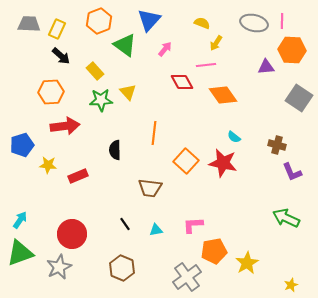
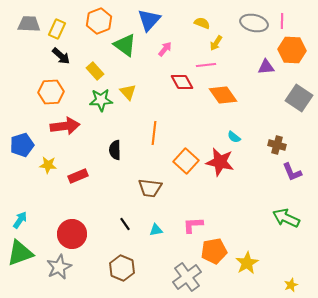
red star at (223, 163): moved 3 px left, 1 px up
